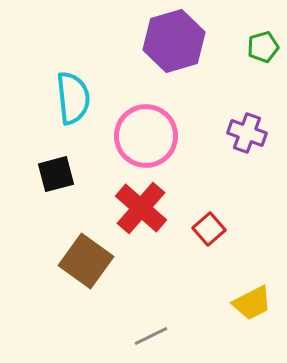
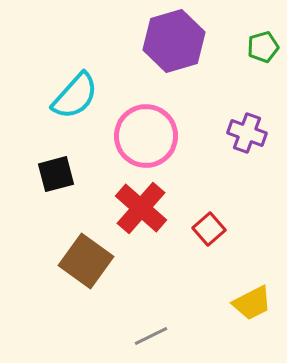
cyan semicircle: moved 2 px right, 2 px up; rotated 48 degrees clockwise
